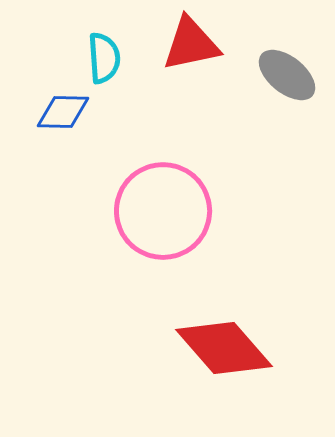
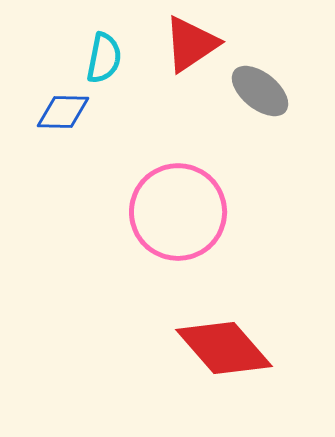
red triangle: rotated 22 degrees counterclockwise
cyan semicircle: rotated 15 degrees clockwise
gray ellipse: moved 27 px left, 16 px down
pink circle: moved 15 px right, 1 px down
